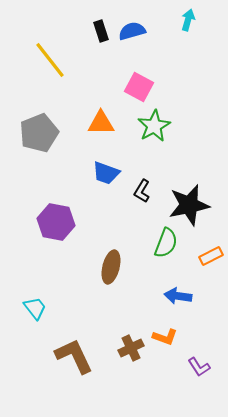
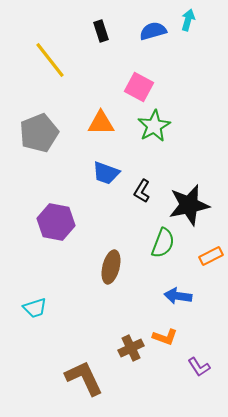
blue semicircle: moved 21 px right
green semicircle: moved 3 px left
cyan trapezoid: rotated 110 degrees clockwise
brown L-shape: moved 10 px right, 22 px down
